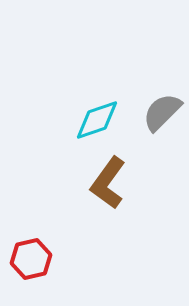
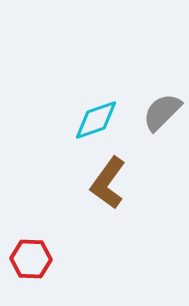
cyan diamond: moved 1 px left
red hexagon: rotated 15 degrees clockwise
